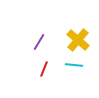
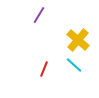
purple line: moved 27 px up
cyan line: rotated 36 degrees clockwise
